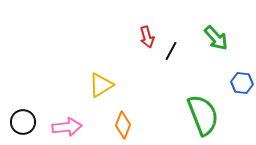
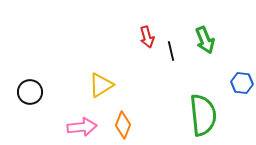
green arrow: moved 11 px left, 2 px down; rotated 20 degrees clockwise
black line: rotated 42 degrees counterclockwise
green semicircle: rotated 15 degrees clockwise
black circle: moved 7 px right, 30 px up
pink arrow: moved 15 px right
